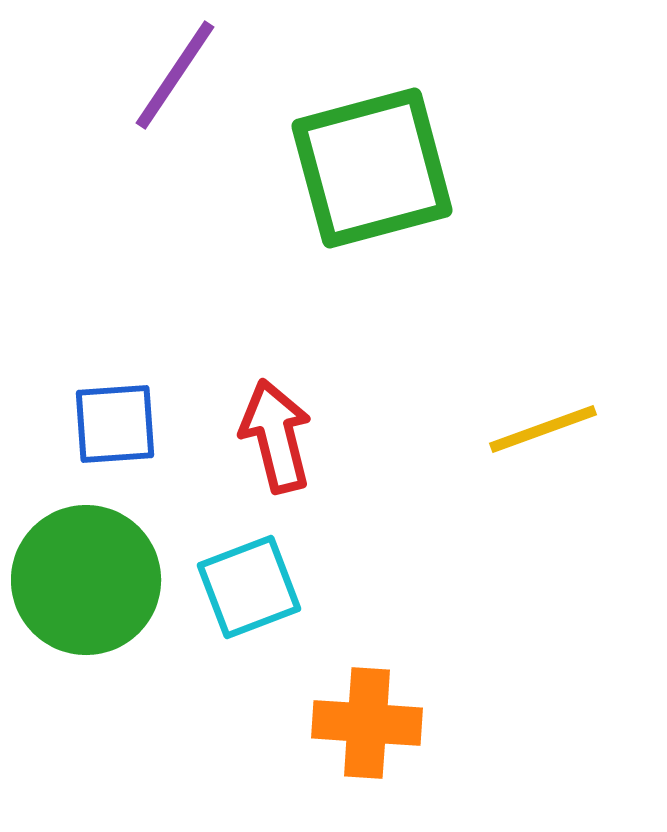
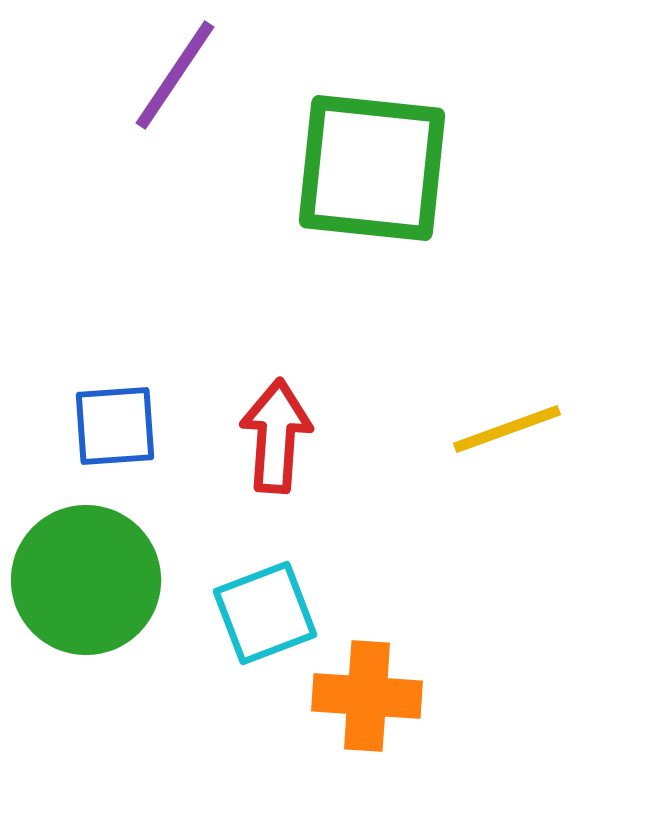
green square: rotated 21 degrees clockwise
blue square: moved 2 px down
yellow line: moved 36 px left
red arrow: rotated 18 degrees clockwise
cyan square: moved 16 px right, 26 px down
orange cross: moved 27 px up
